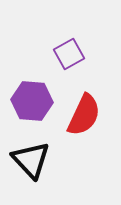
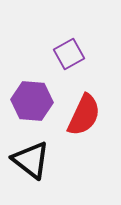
black triangle: rotated 9 degrees counterclockwise
